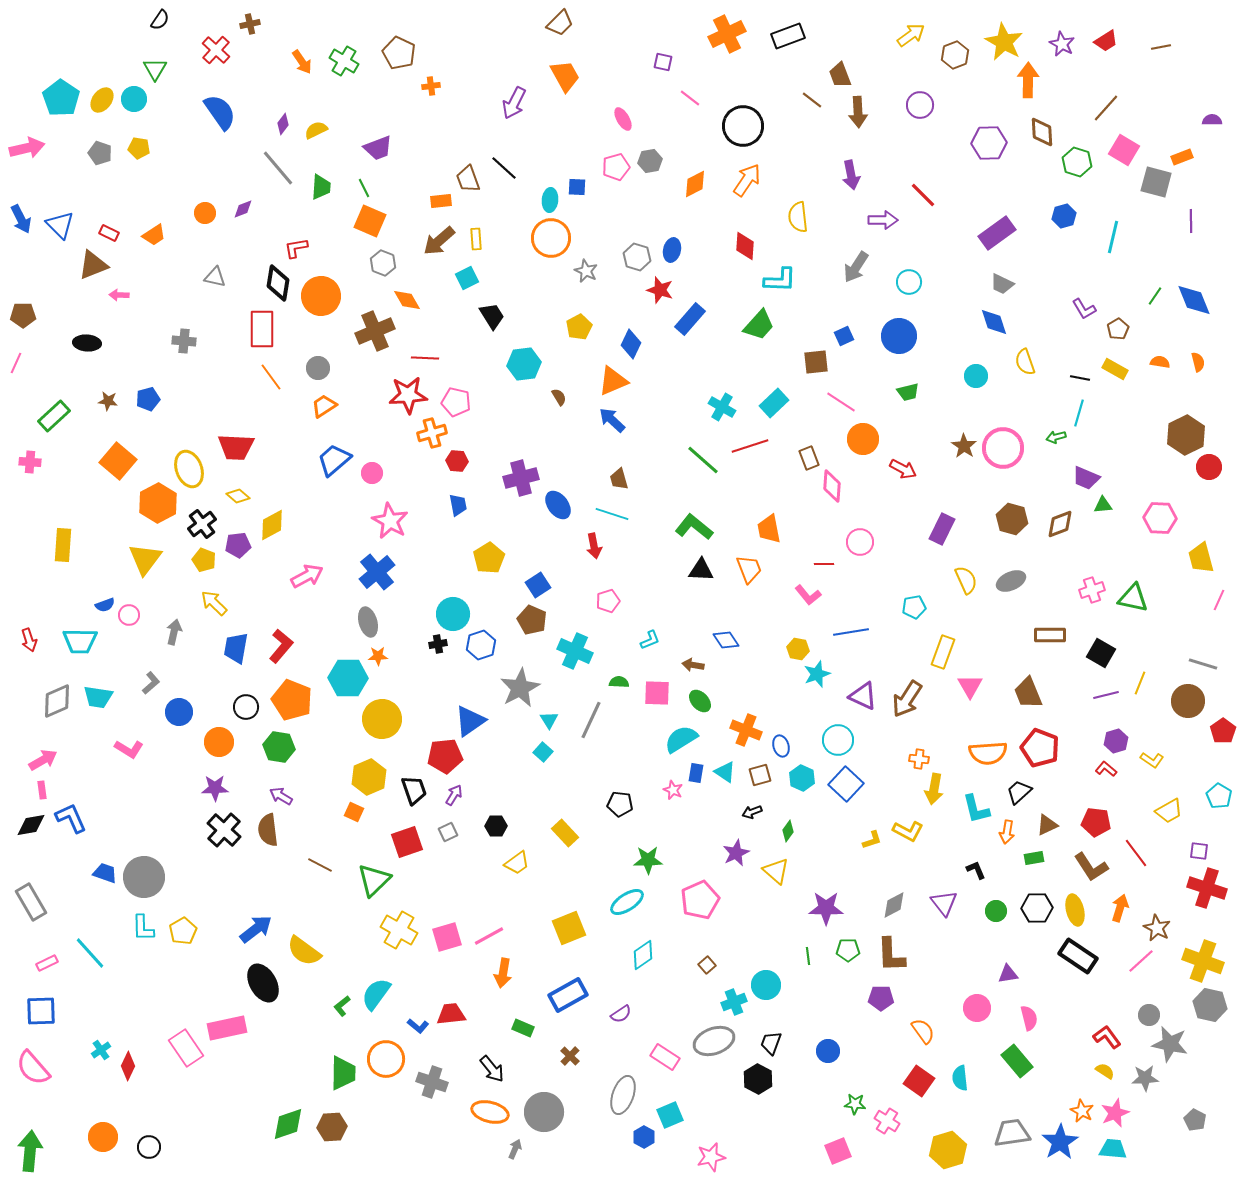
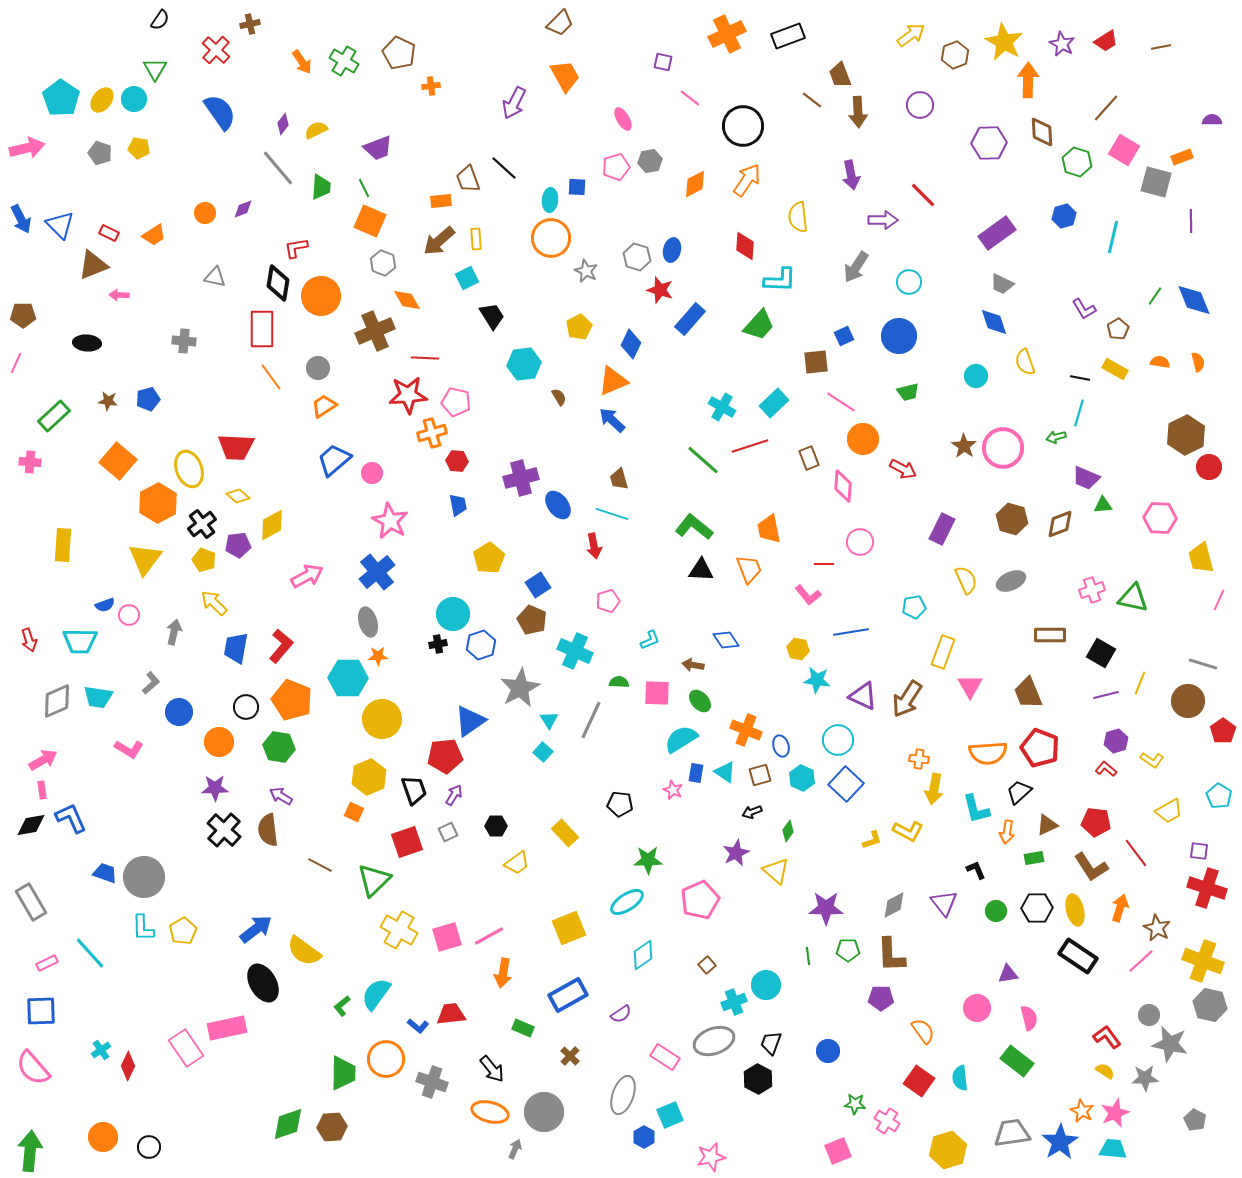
pink diamond at (832, 486): moved 11 px right
cyan star at (817, 674): moved 6 px down; rotated 28 degrees clockwise
green rectangle at (1017, 1061): rotated 12 degrees counterclockwise
